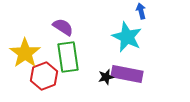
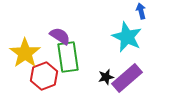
purple semicircle: moved 3 px left, 9 px down
purple rectangle: moved 4 px down; rotated 52 degrees counterclockwise
